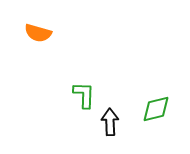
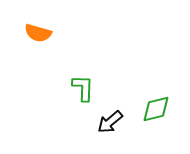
green L-shape: moved 1 px left, 7 px up
black arrow: rotated 128 degrees counterclockwise
